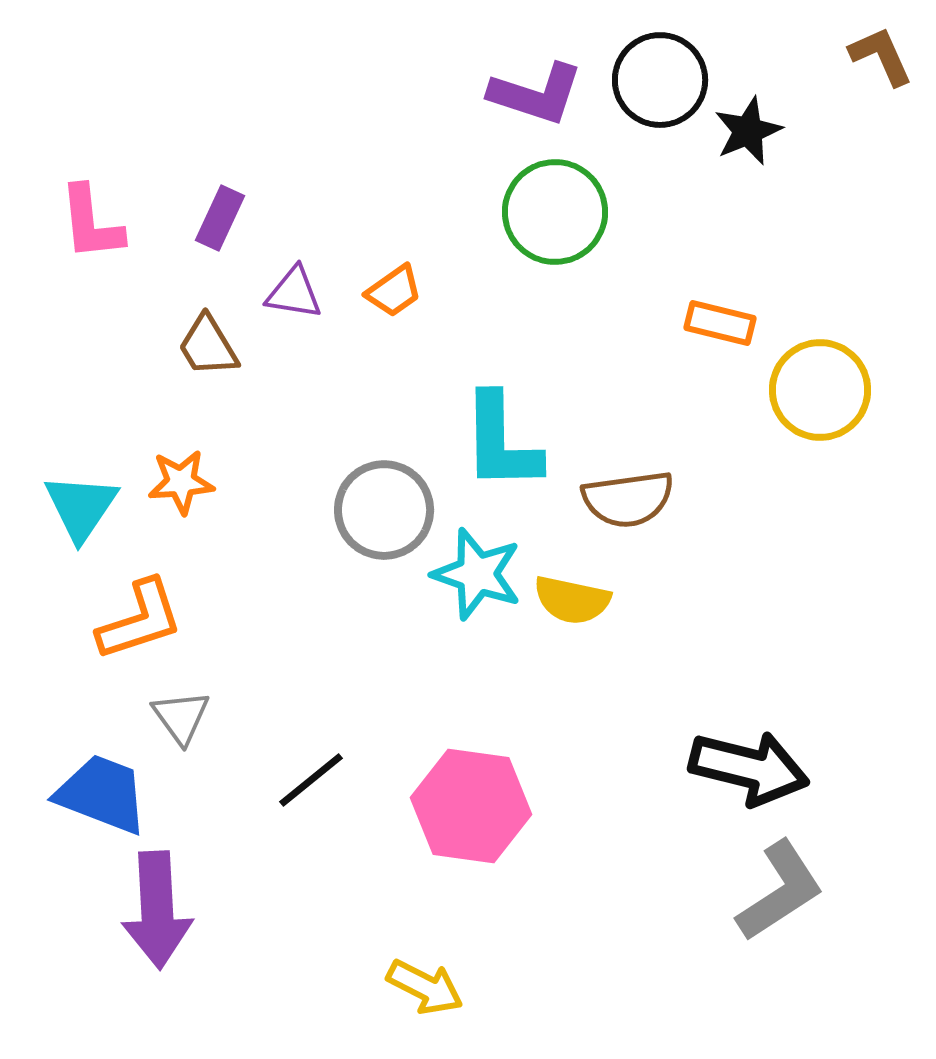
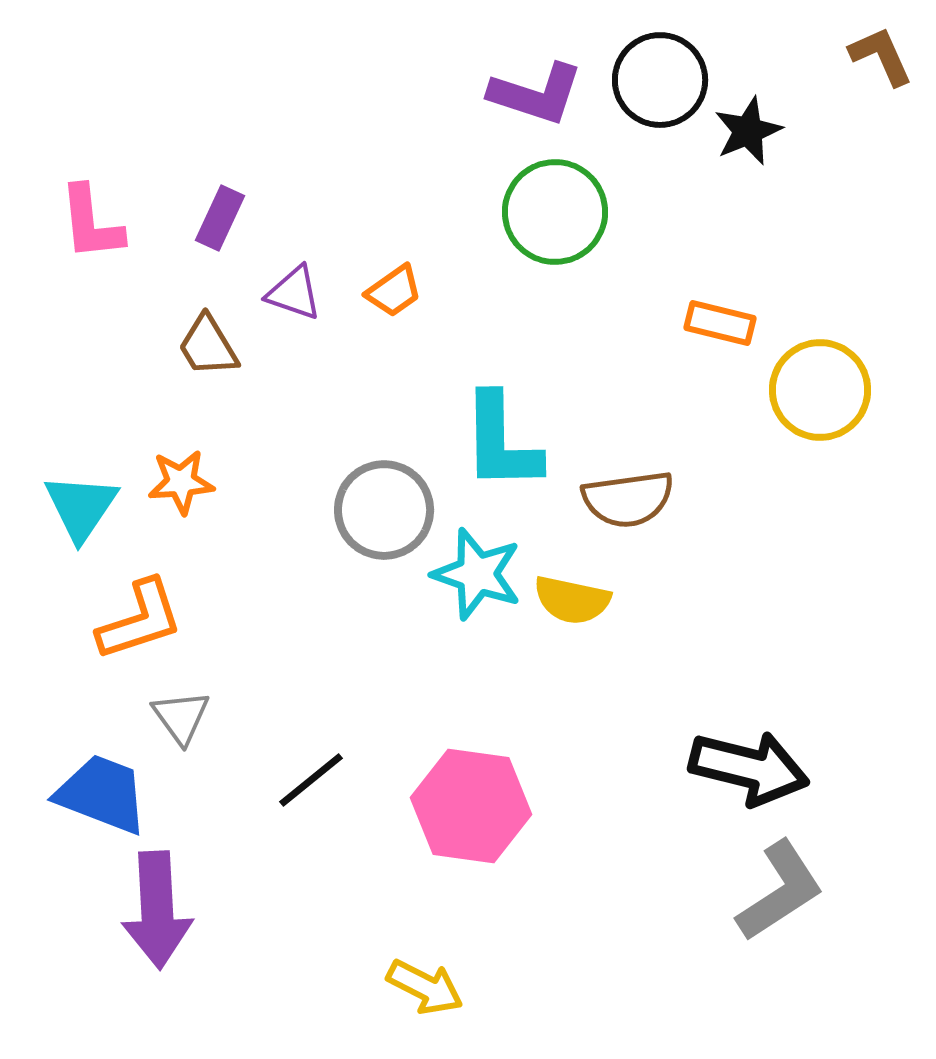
purple triangle: rotated 10 degrees clockwise
